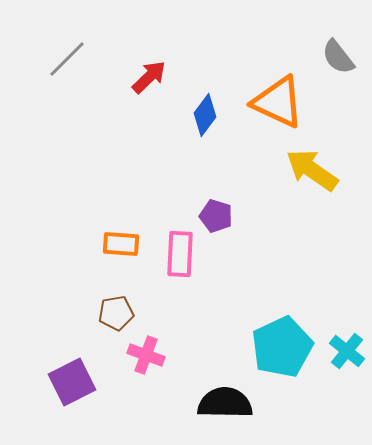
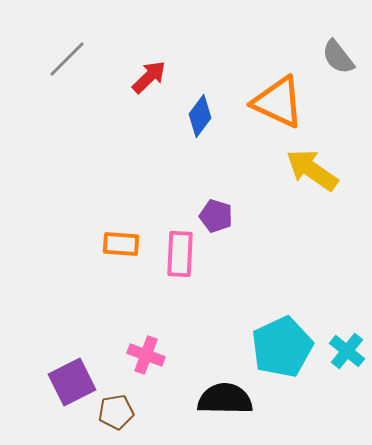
blue diamond: moved 5 px left, 1 px down
brown pentagon: moved 99 px down
black semicircle: moved 4 px up
